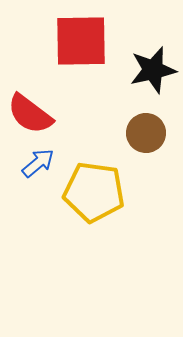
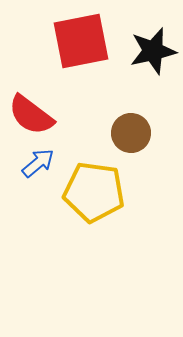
red square: rotated 10 degrees counterclockwise
black star: moved 19 px up
red semicircle: moved 1 px right, 1 px down
brown circle: moved 15 px left
